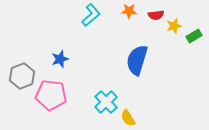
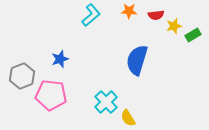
green rectangle: moved 1 px left, 1 px up
